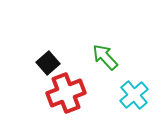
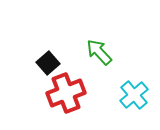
green arrow: moved 6 px left, 5 px up
